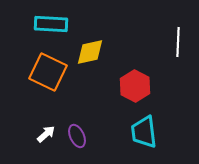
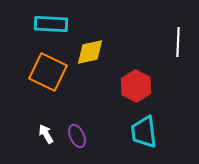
red hexagon: moved 1 px right
white arrow: rotated 78 degrees counterclockwise
